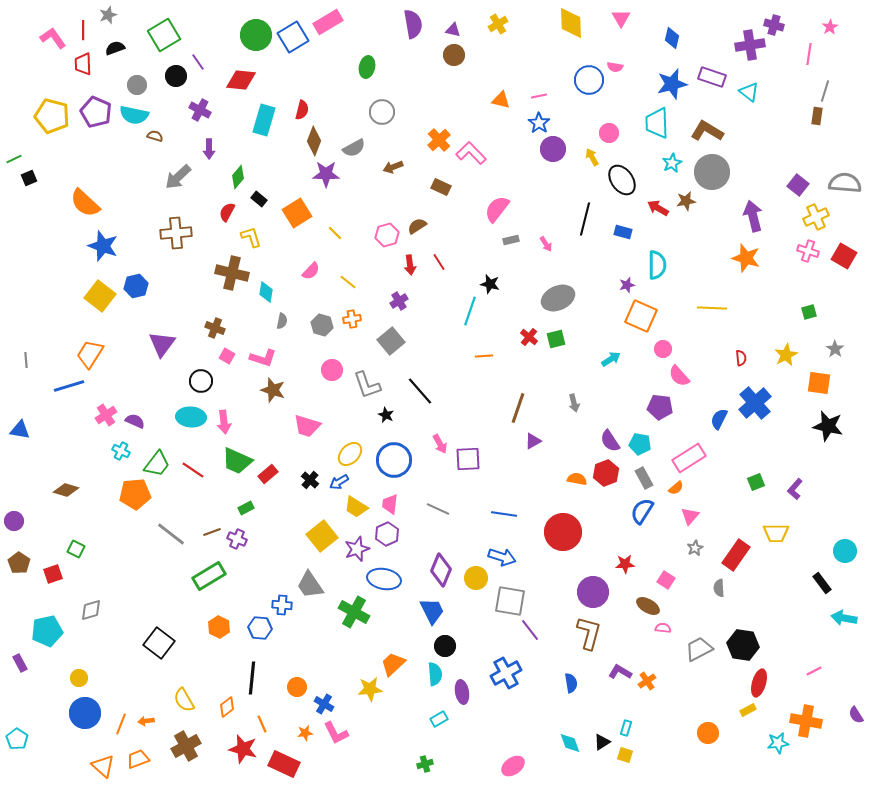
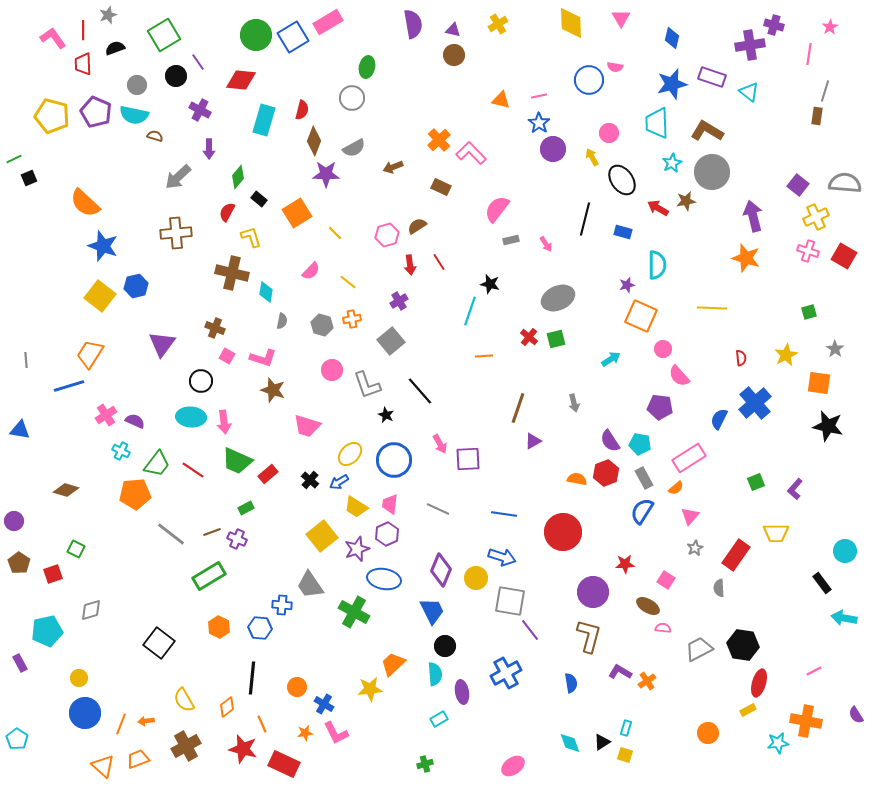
gray circle at (382, 112): moved 30 px left, 14 px up
brown L-shape at (589, 633): moved 3 px down
